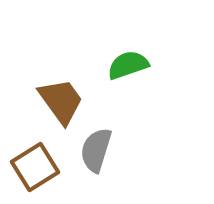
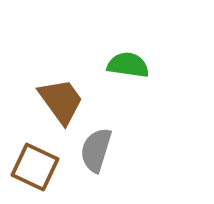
green semicircle: rotated 27 degrees clockwise
brown square: rotated 33 degrees counterclockwise
